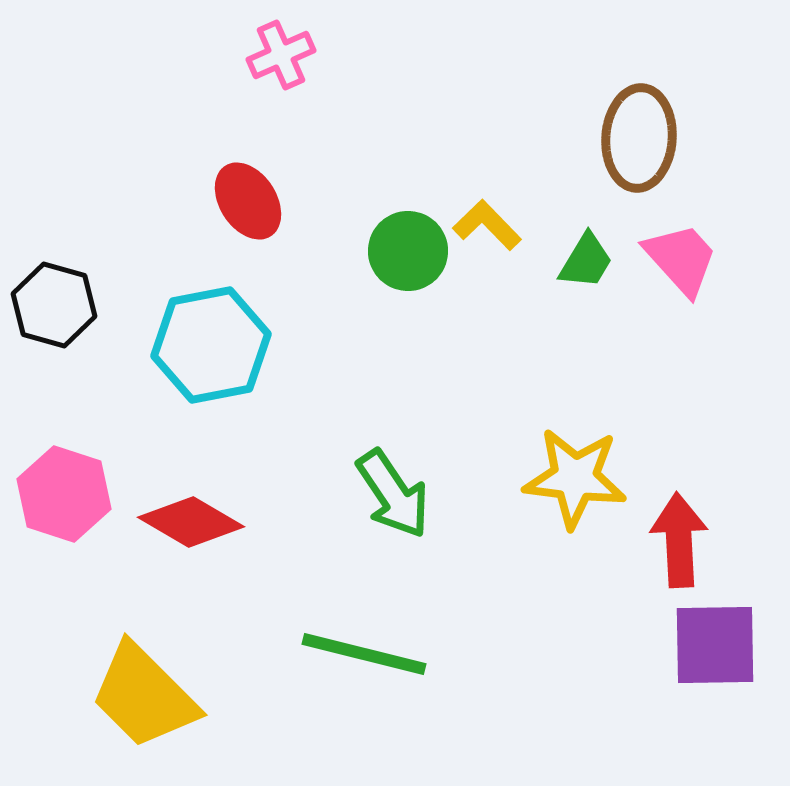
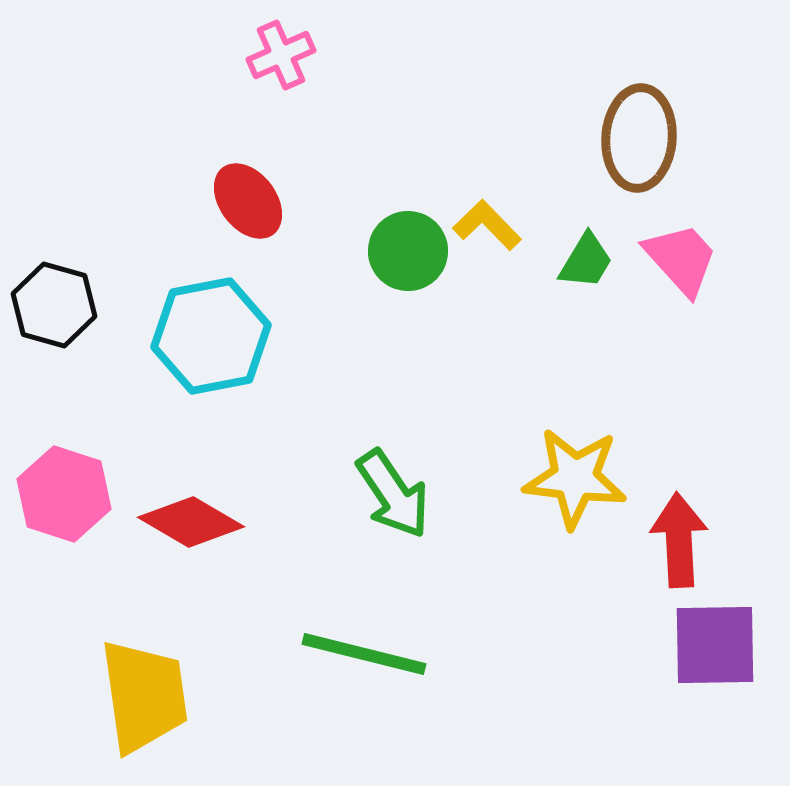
red ellipse: rotated 4 degrees counterclockwise
cyan hexagon: moved 9 px up
yellow trapezoid: rotated 143 degrees counterclockwise
